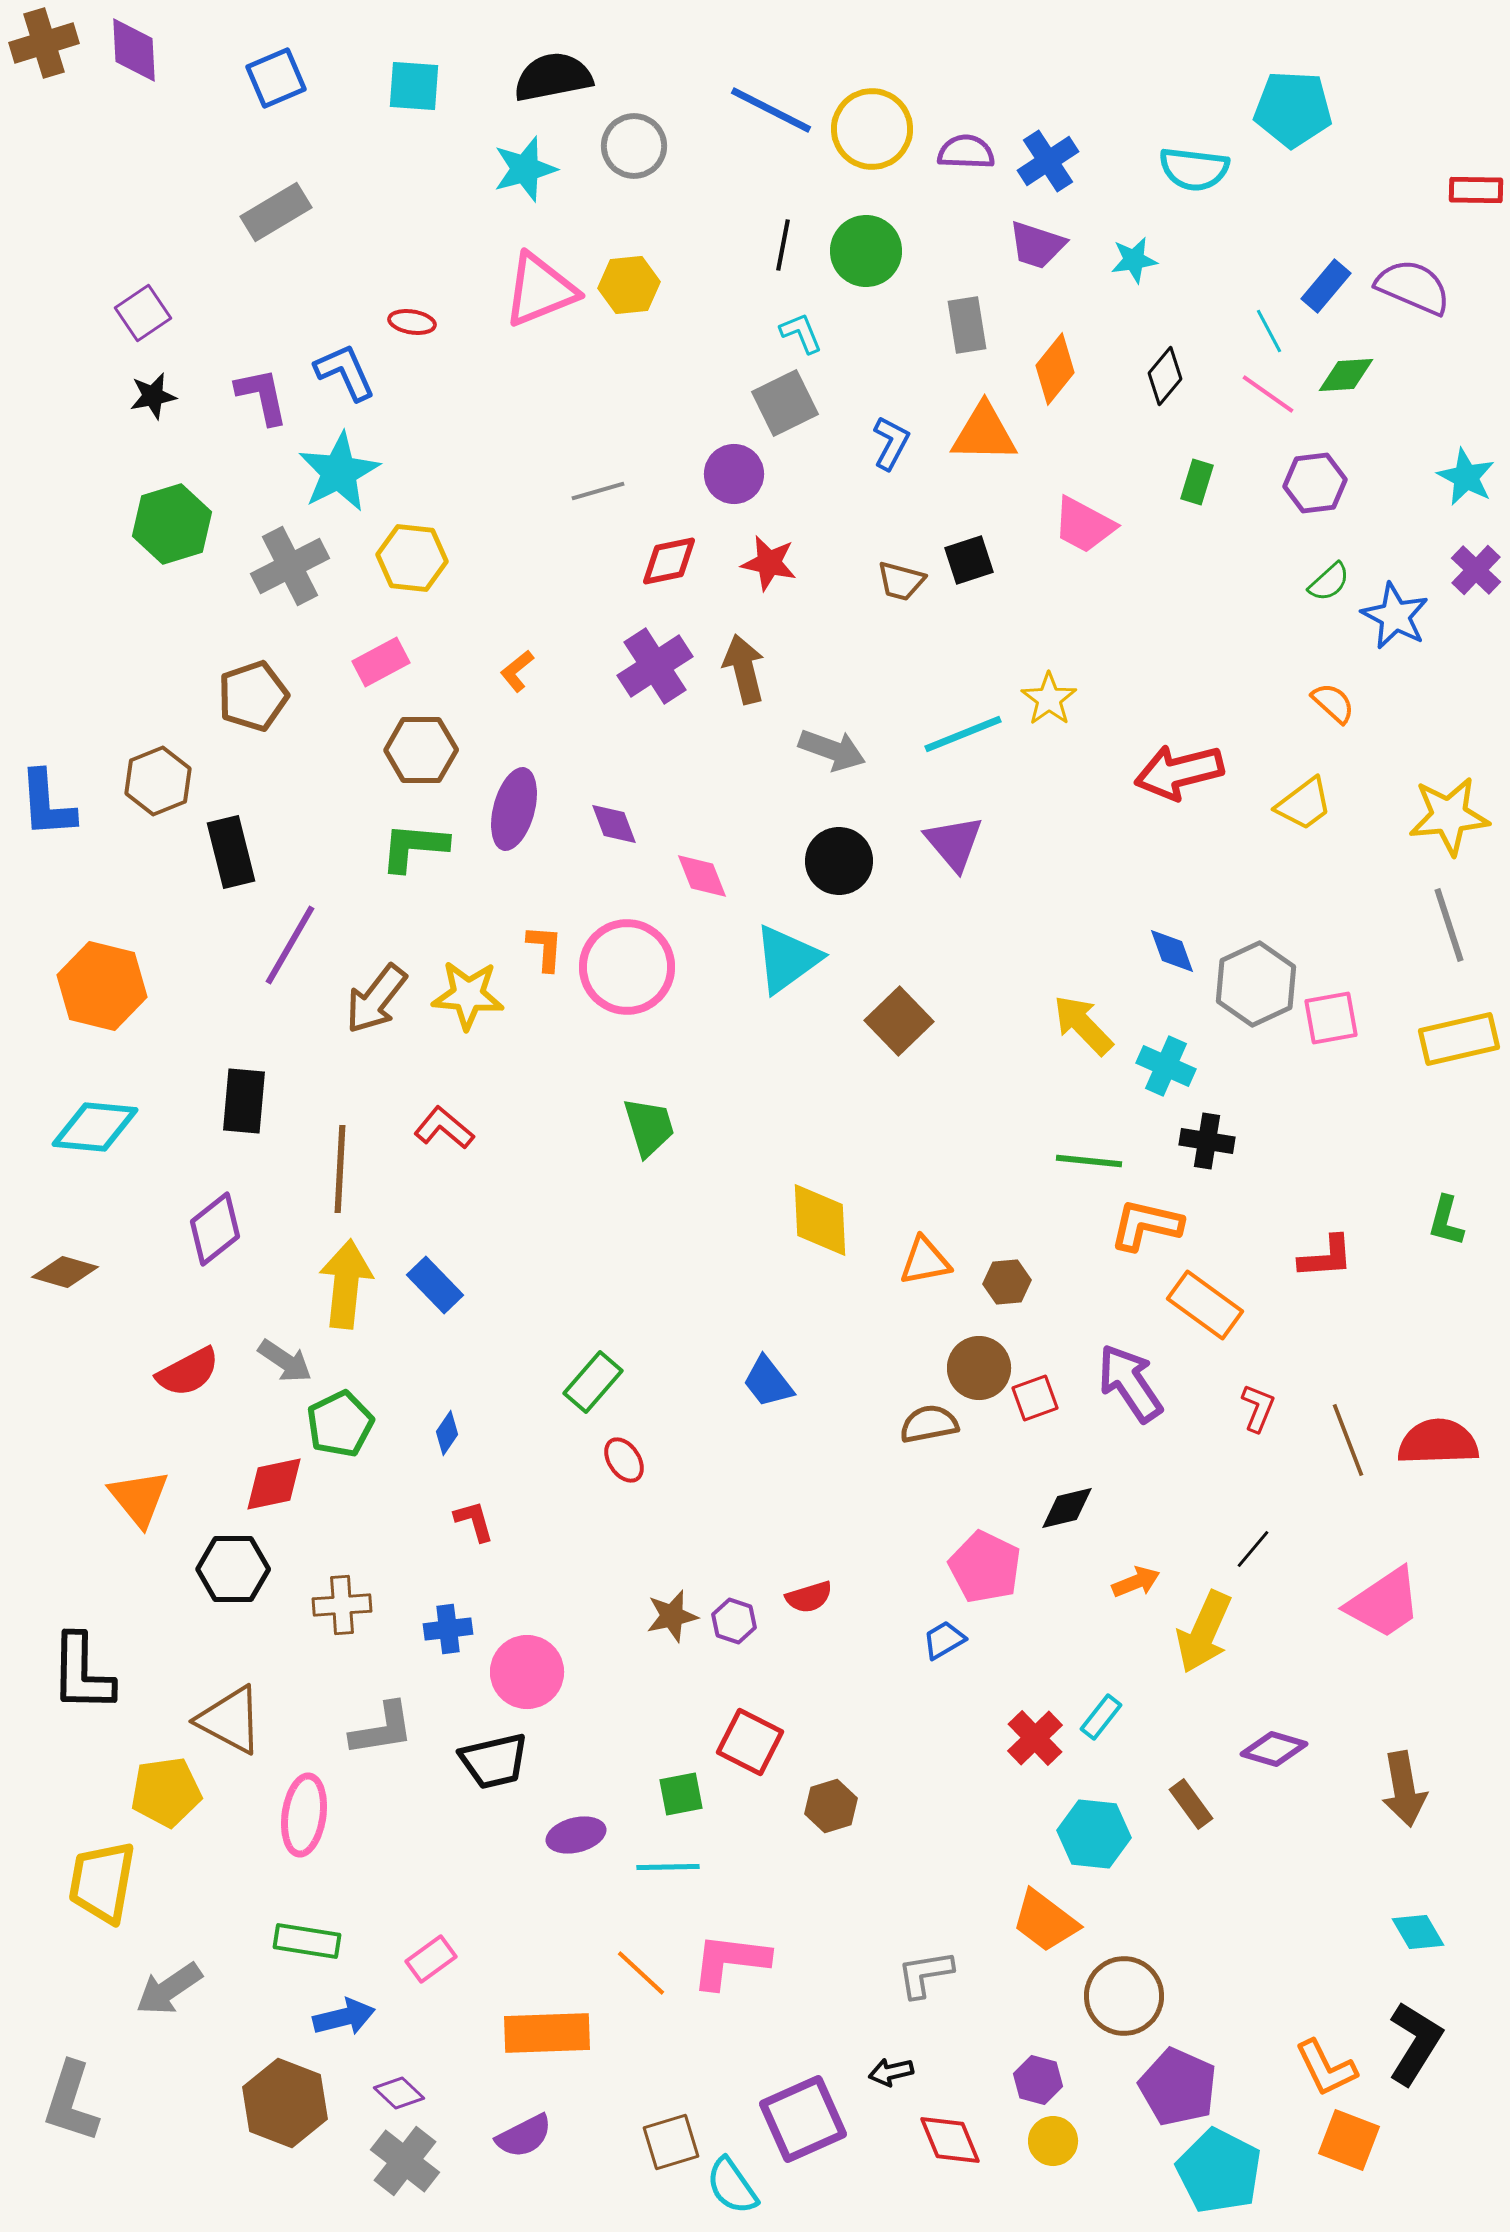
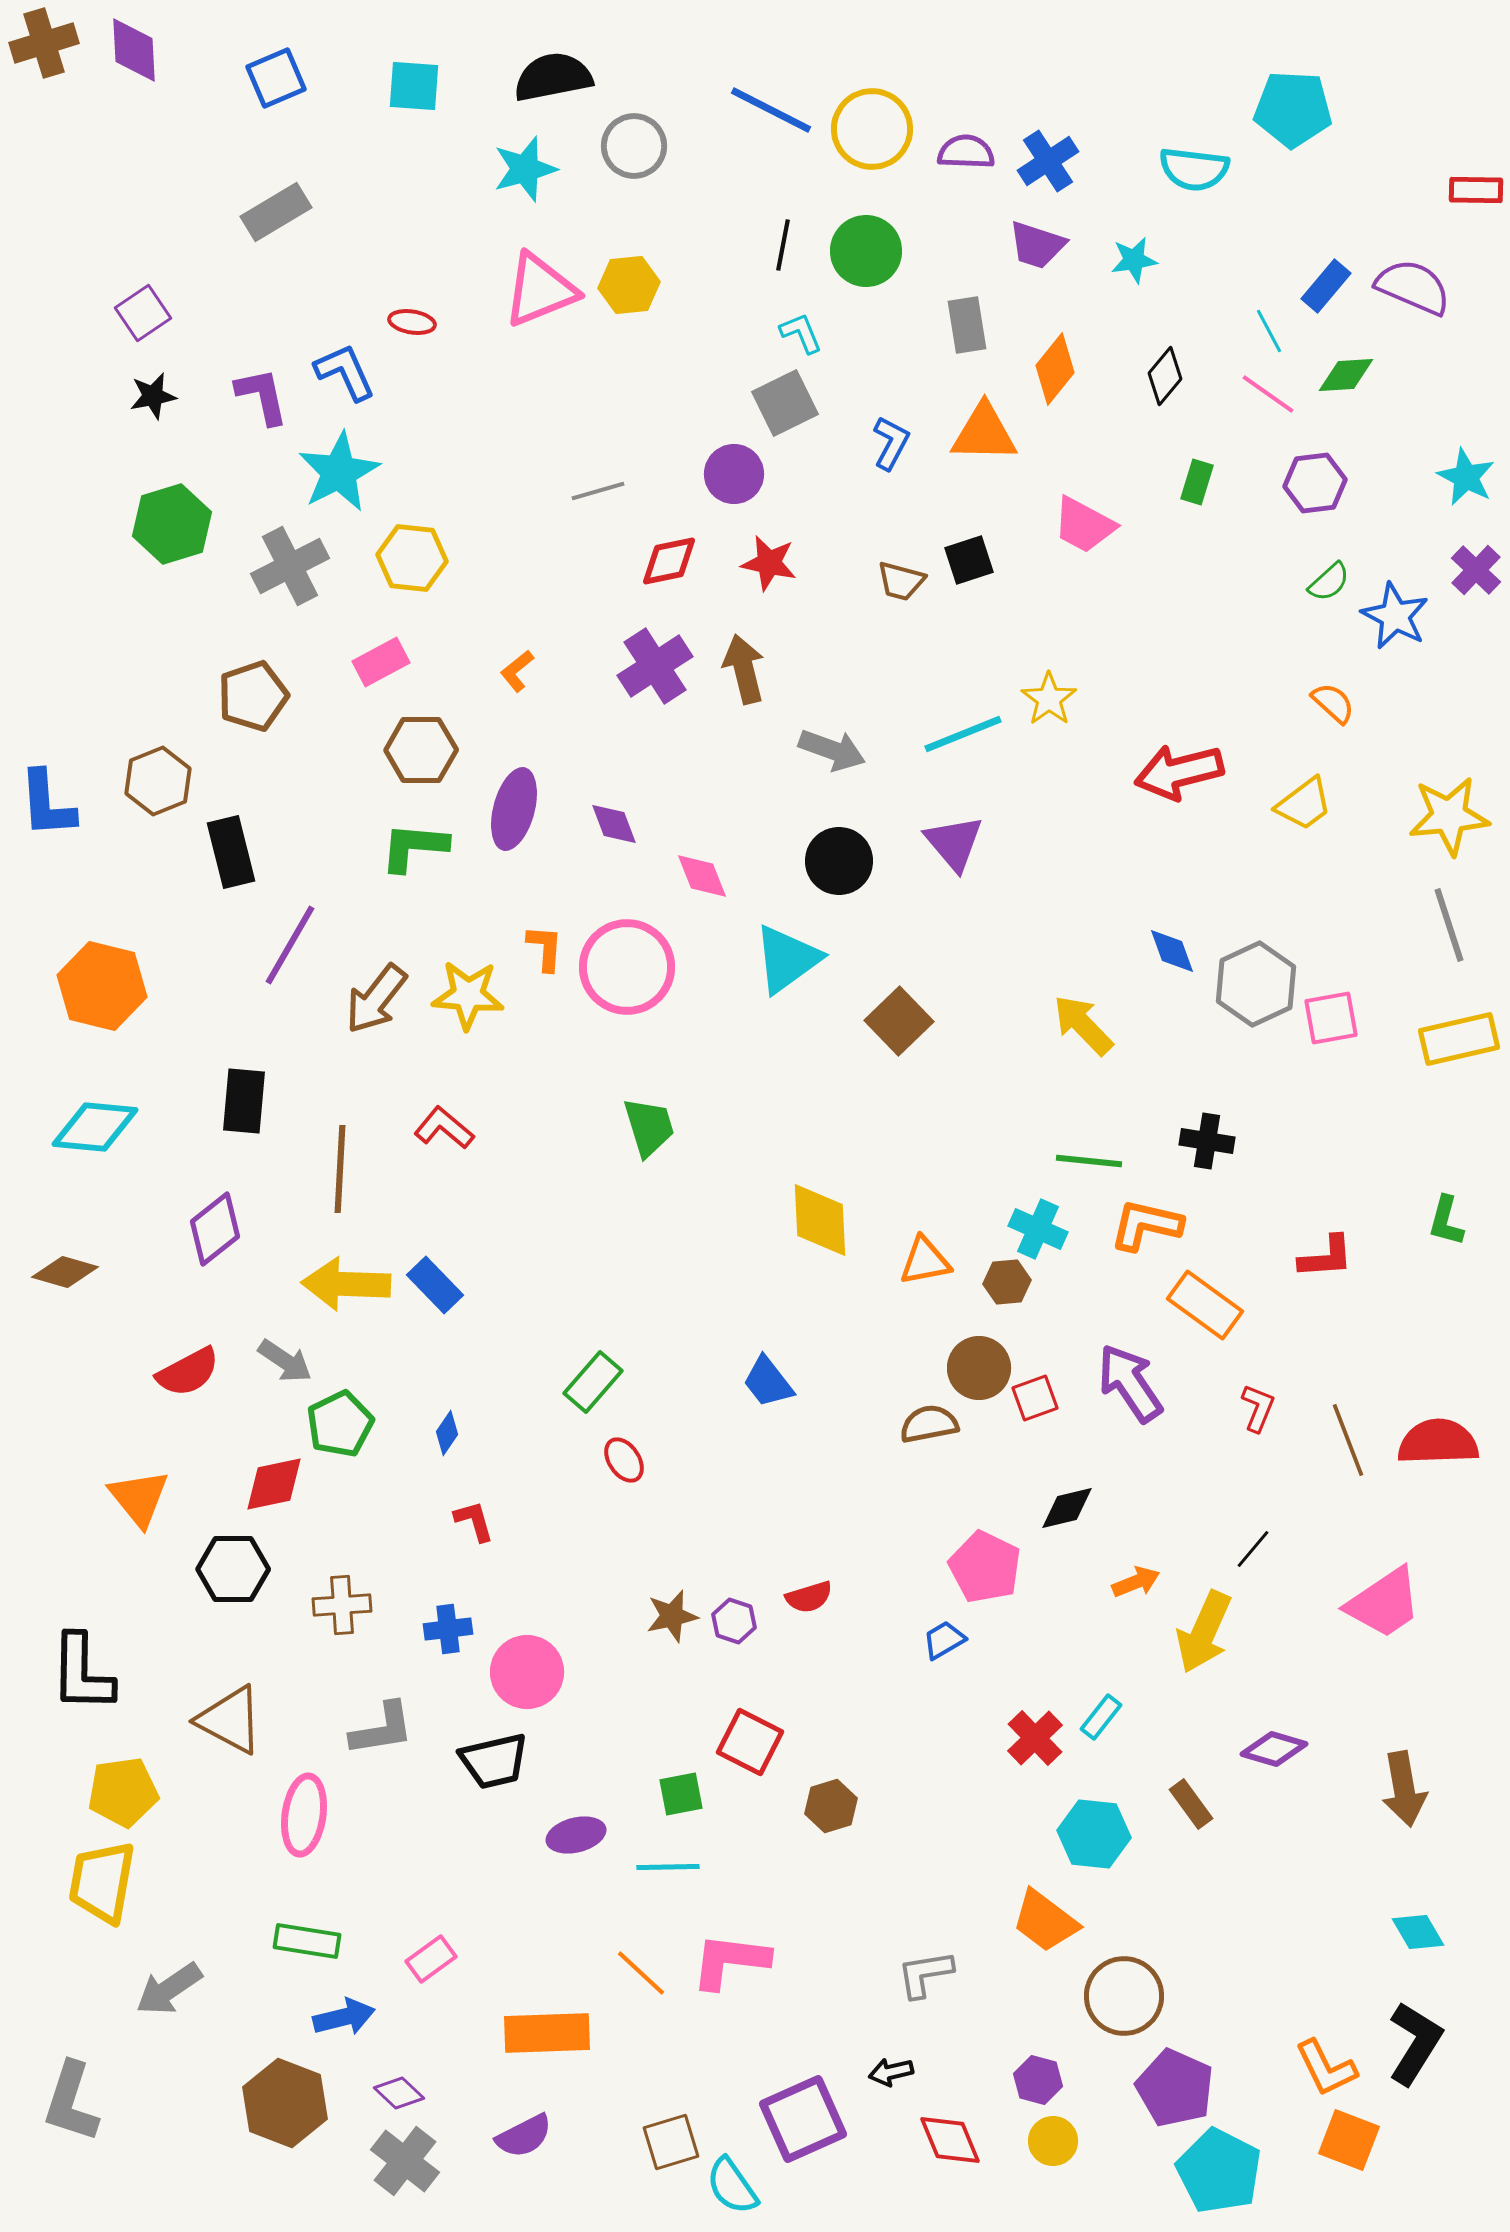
cyan cross at (1166, 1066): moved 128 px left, 163 px down
yellow arrow at (346, 1284): rotated 94 degrees counterclockwise
yellow pentagon at (166, 1792): moved 43 px left
purple pentagon at (1178, 2087): moved 3 px left, 1 px down
